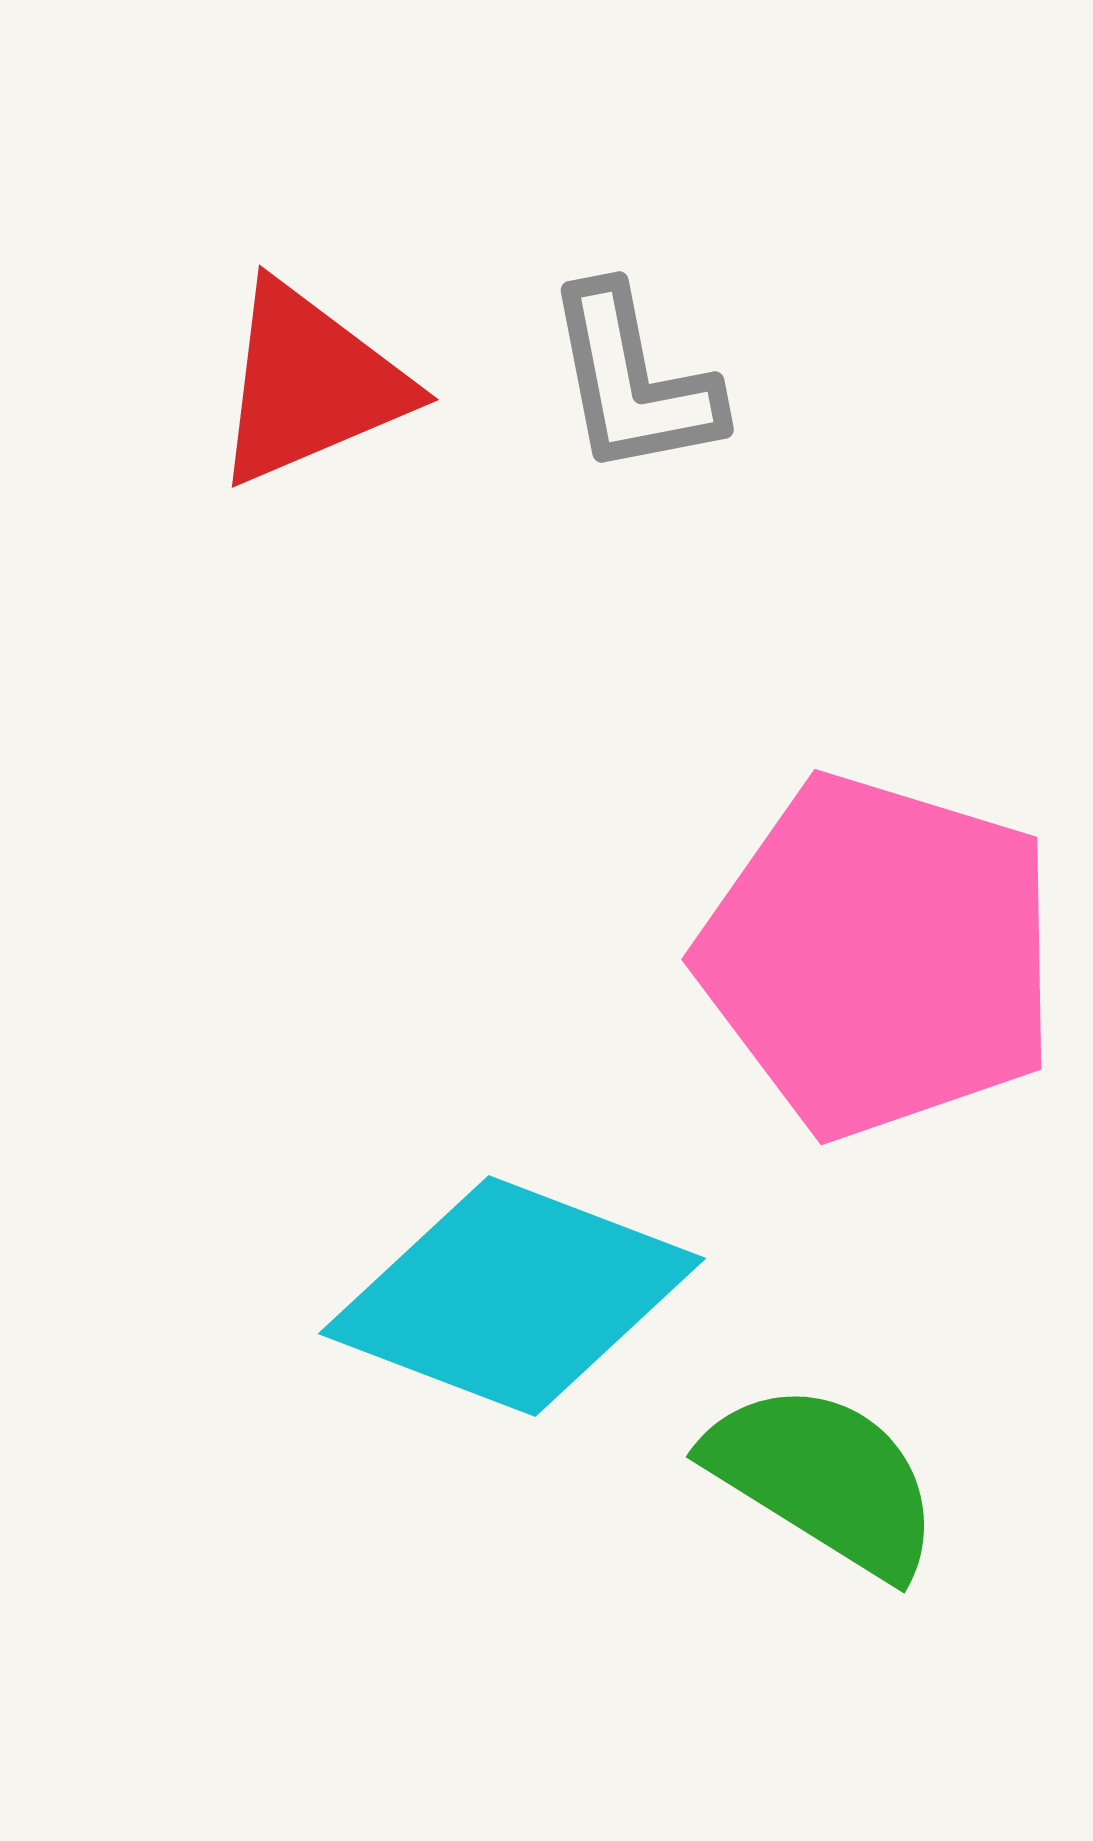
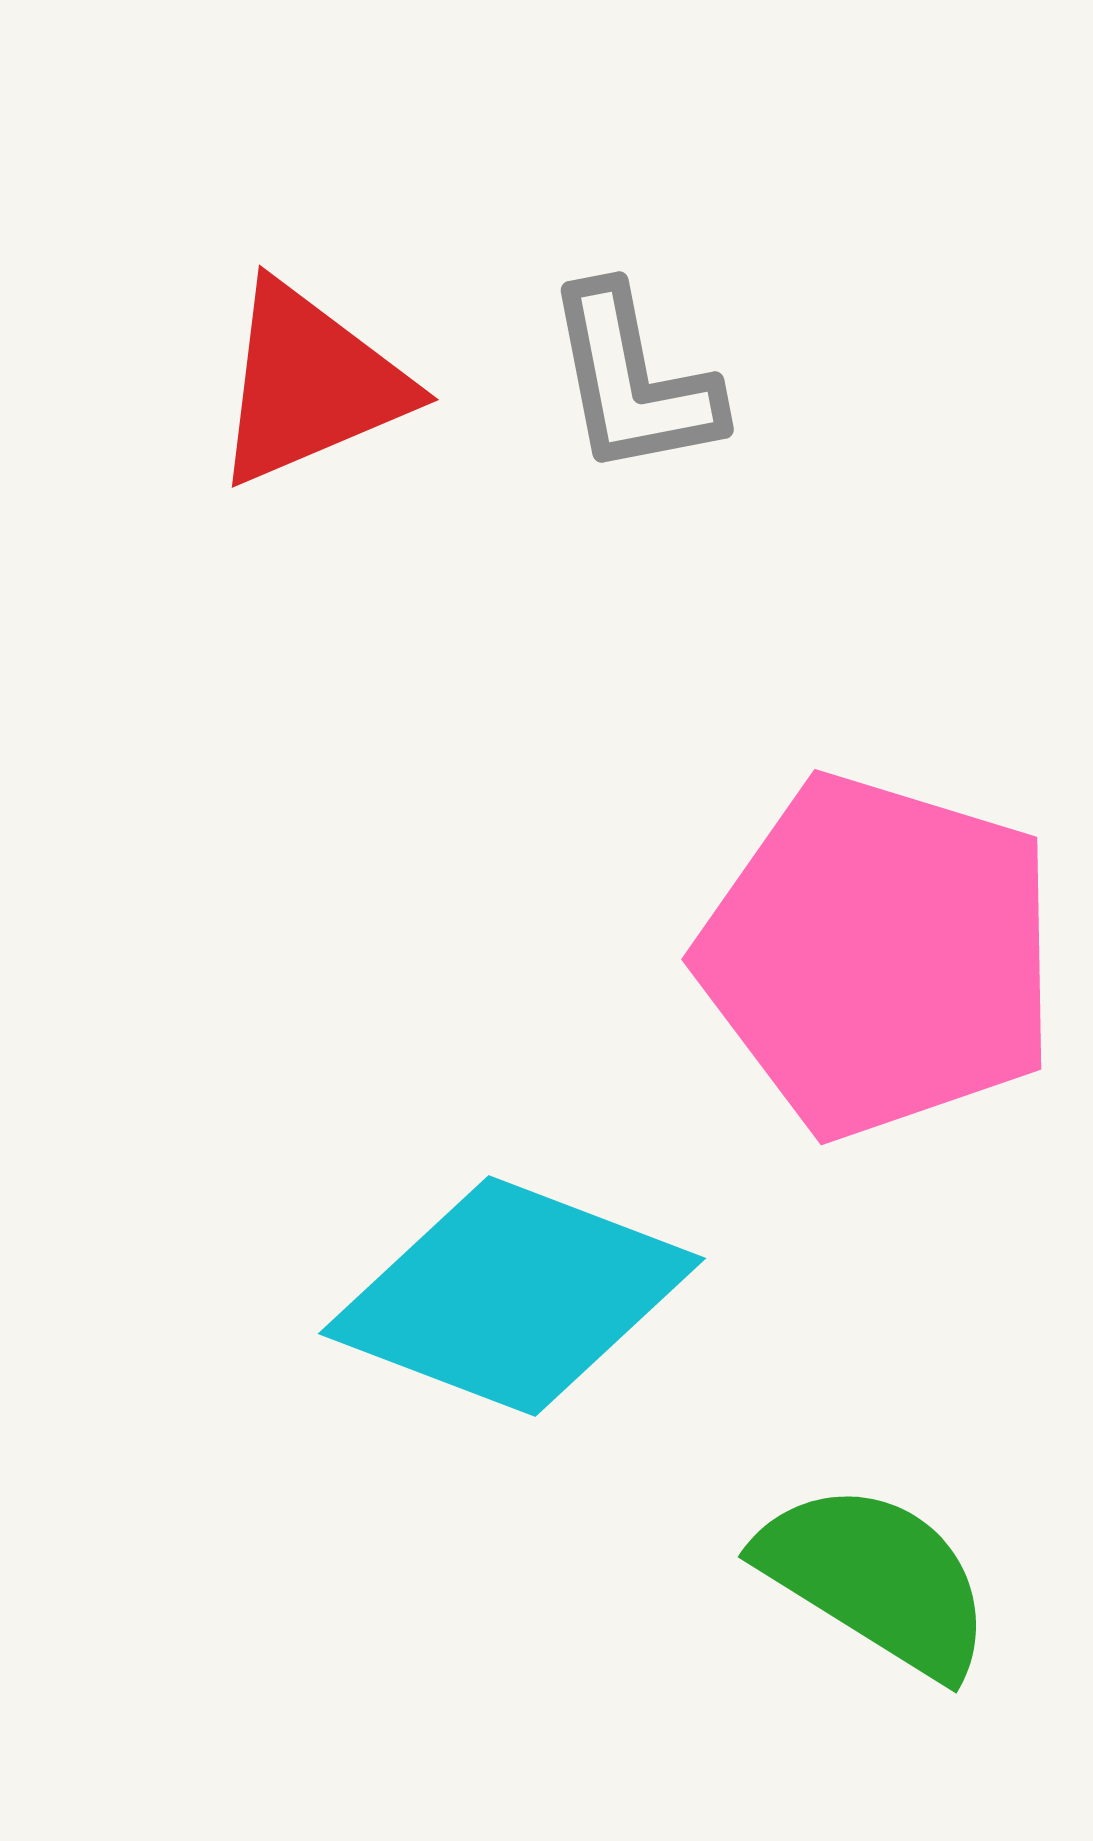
green semicircle: moved 52 px right, 100 px down
